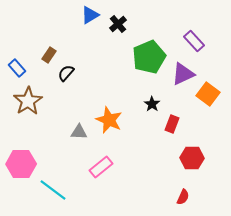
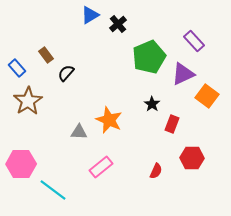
brown rectangle: moved 3 px left; rotated 70 degrees counterclockwise
orange square: moved 1 px left, 2 px down
red semicircle: moved 27 px left, 26 px up
